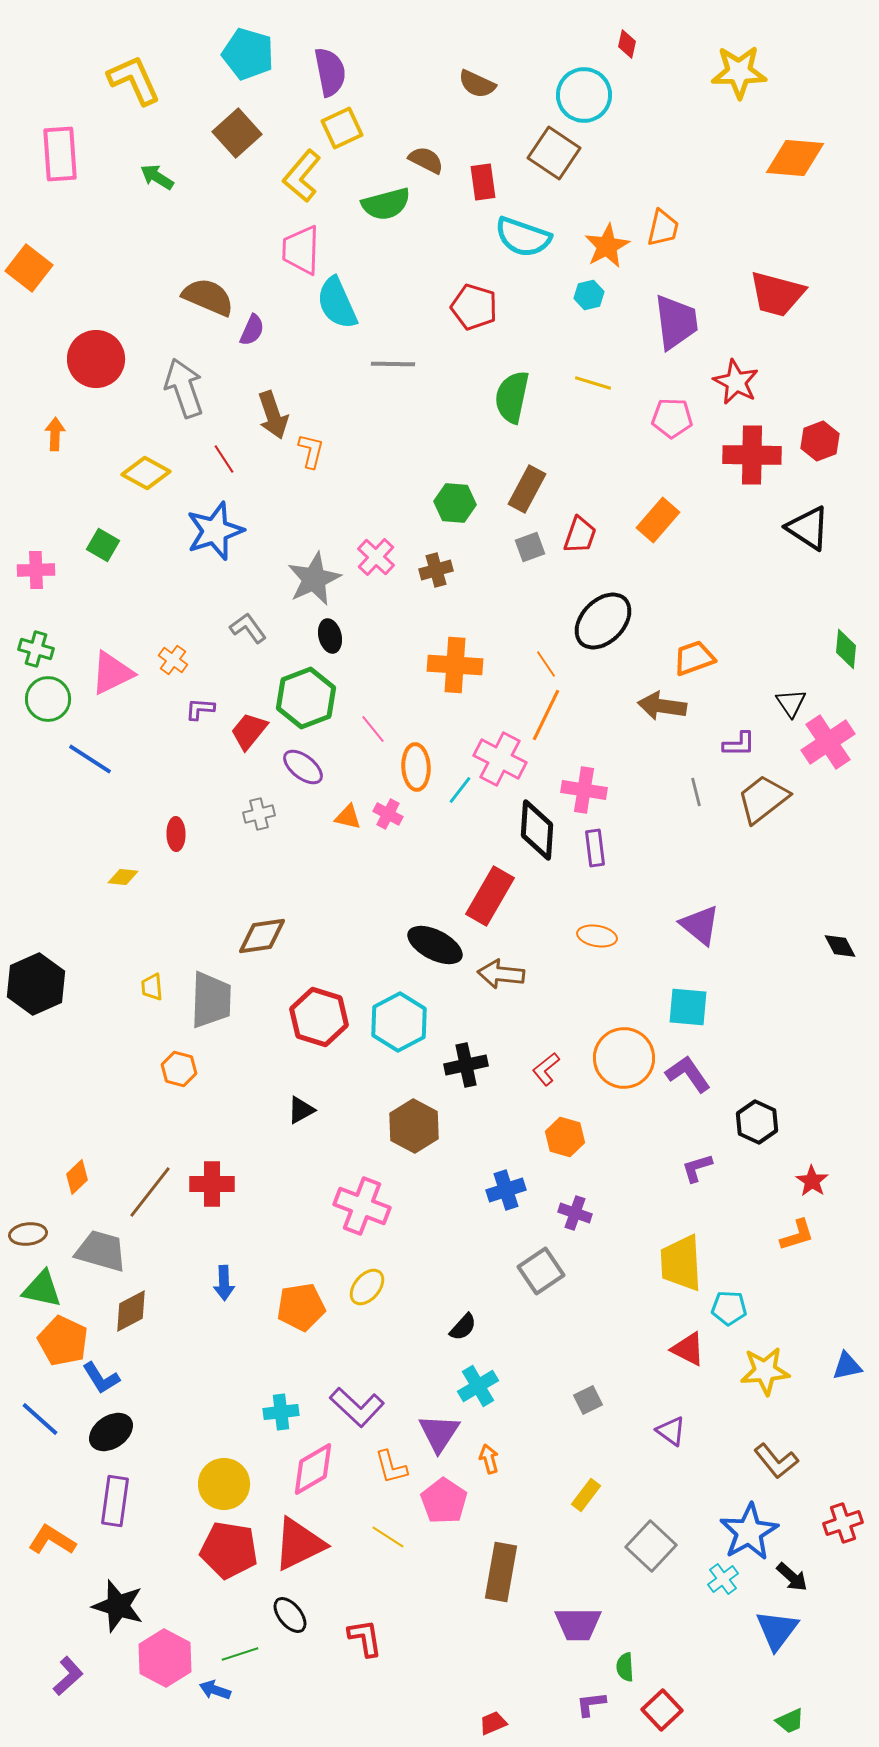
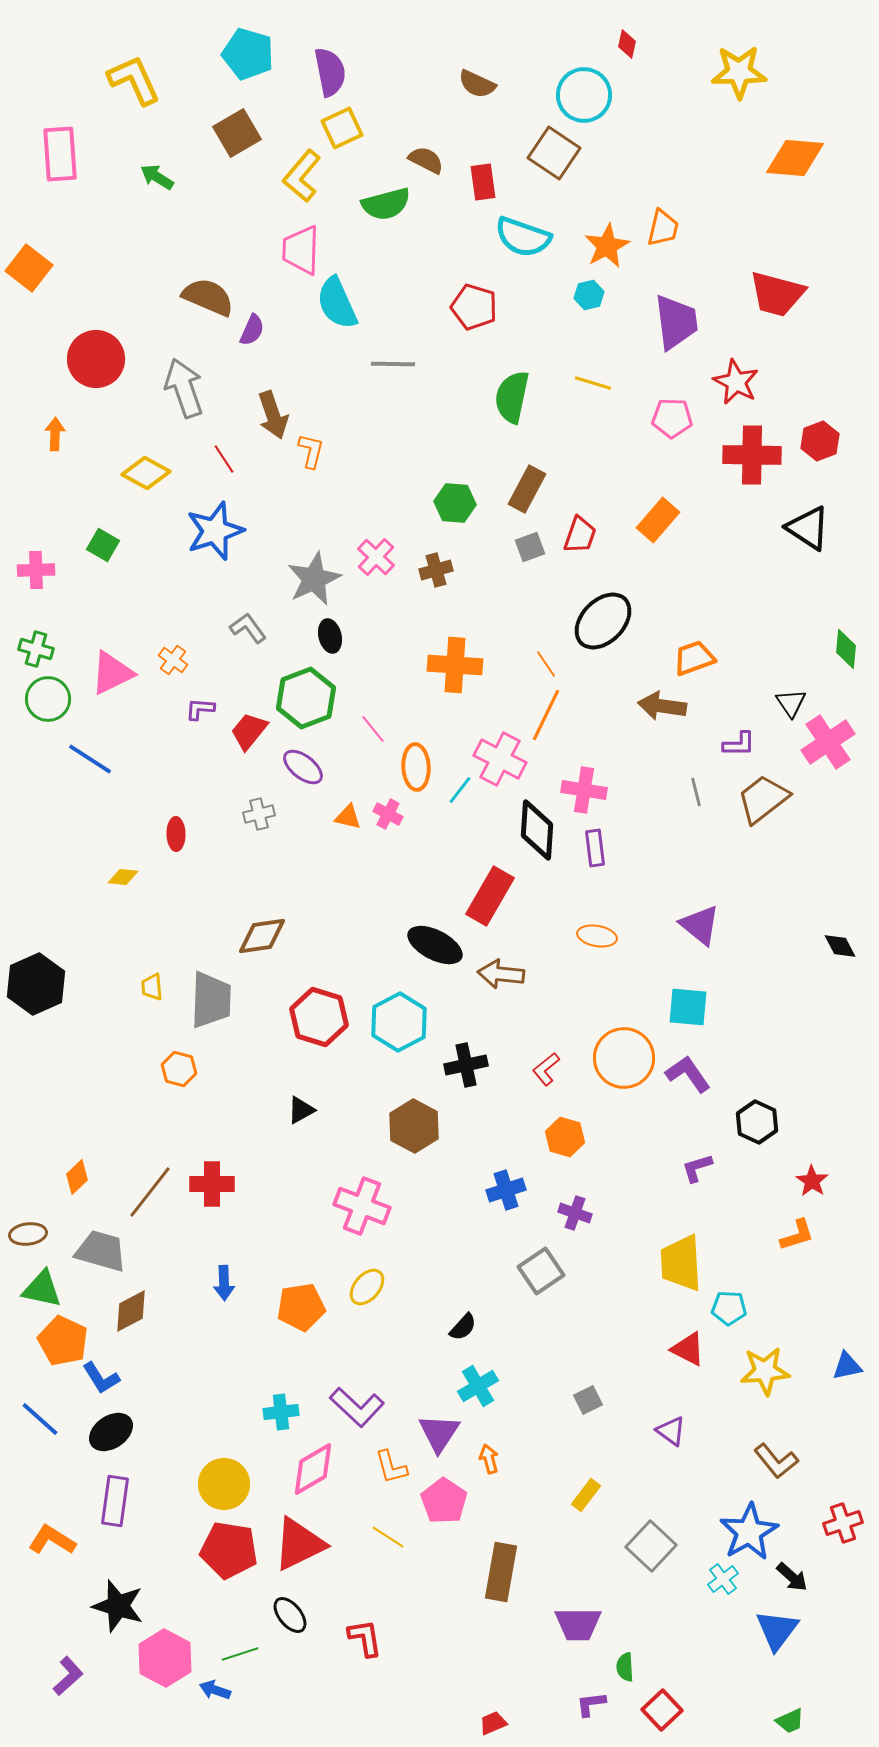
brown square at (237, 133): rotated 12 degrees clockwise
